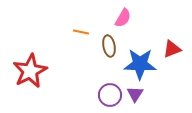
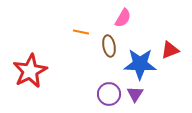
red triangle: moved 2 px left, 1 px down
purple circle: moved 1 px left, 1 px up
